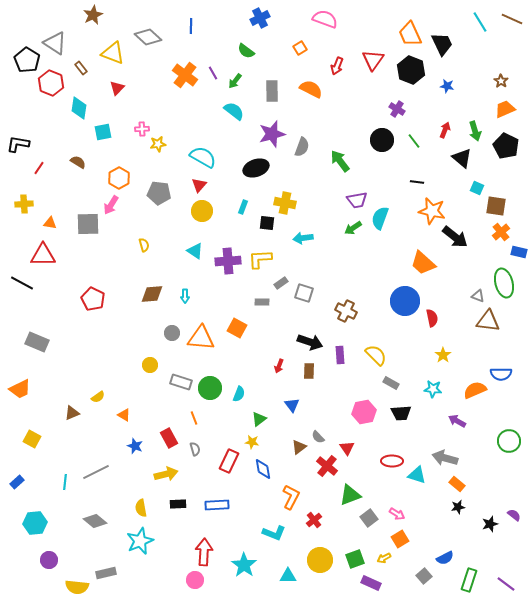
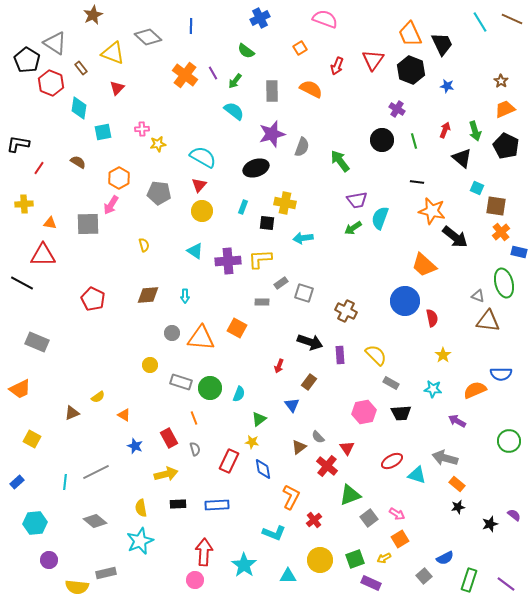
green line at (414, 141): rotated 21 degrees clockwise
orange trapezoid at (423, 263): moved 1 px right, 2 px down
brown diamond at (152, 294): moved 4 px left, 1 px down
brown rectangle at (309, 371): moved 11 px down; rotated 35 degrees clockwise
red ellipse at (392, 461): rotated 30 degrees counterclockwise
